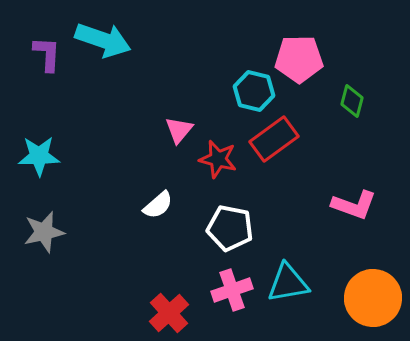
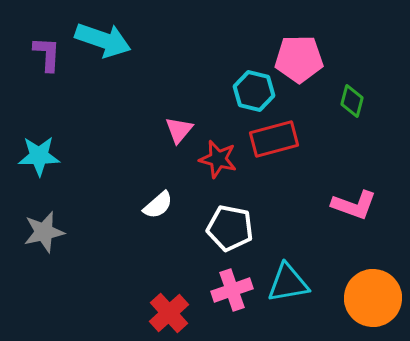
red rectangle: rotated 21 degrees clockwise
